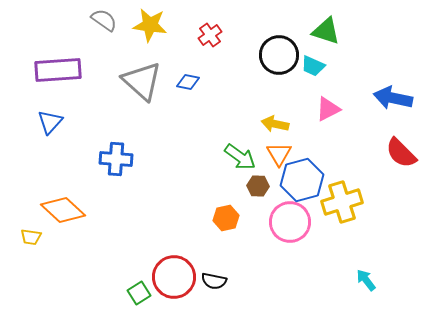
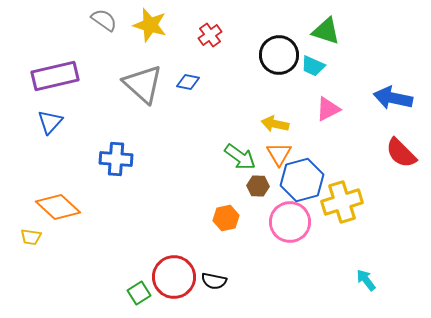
yellow star: rotated 8 degrees clockwise
purple rectangle: moved 3 px left, 6 px down; rotated 9 degrees counterclockwise
gray triangle: moved 1 px right, 3 px down
orange diamond: moved 5 px left, 3 px up
